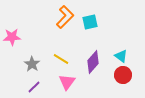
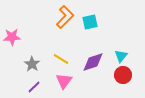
cyan triangle: rotated 32 degrees clockwise
purple diamond: rotated 30 degrees clockwise
pink triangle: moved 3 px left, 1 px up
